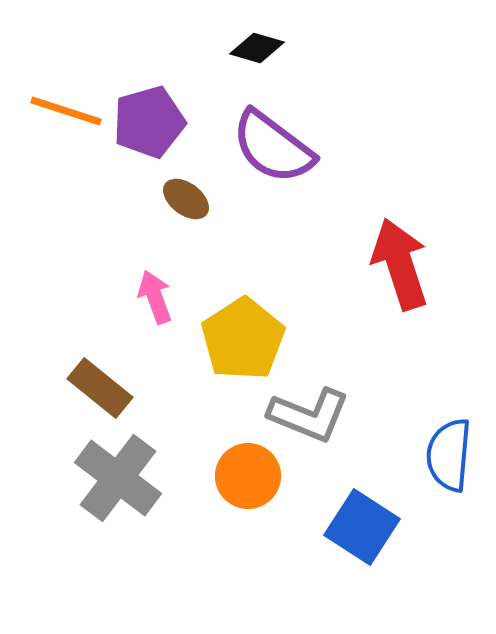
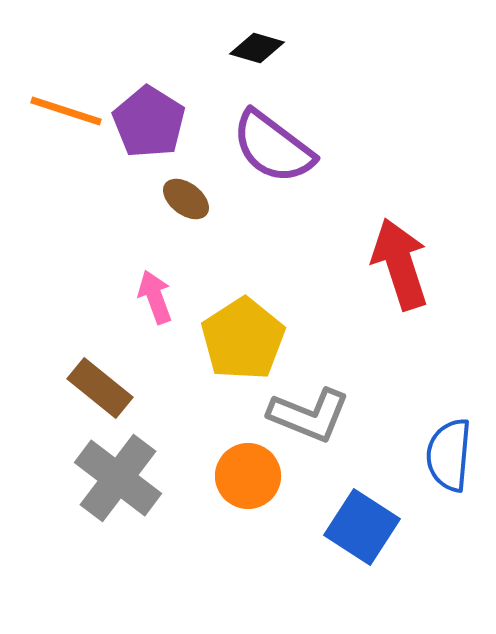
purple pentagon: rotated 24 degrees counterclockwise
